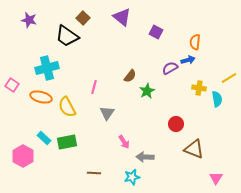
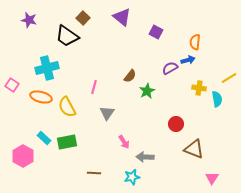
pink triangle: moved 4 px left
